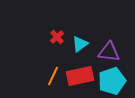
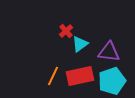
red cross: moved 9 px right, 6 px up
